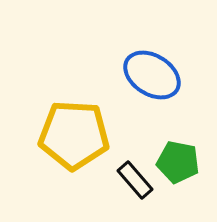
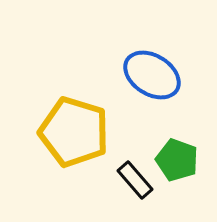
yellow pentagon: moved 3 px up; rotated 14 degrees clockwise
green pentagon: moved 1 px left, 2 px up; rotated 9 degrees clockwise
